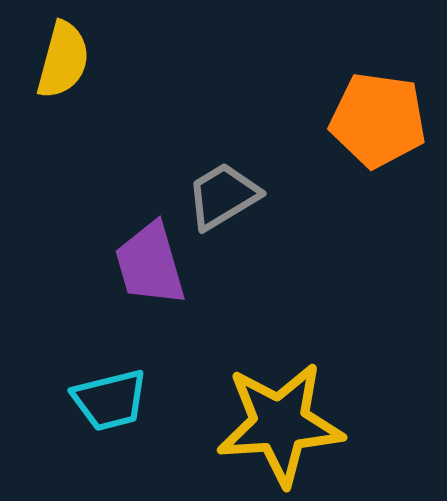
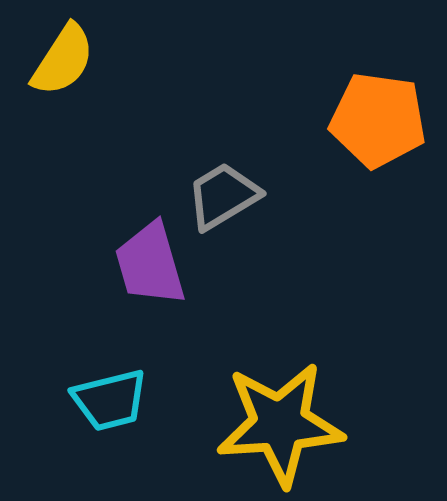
yellow semicircle: rotated 18 degrees clockwise
